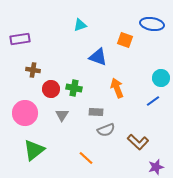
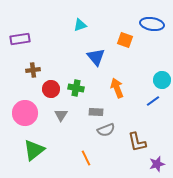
blue triangle: moved 2 px left; rotated 30 degrees clockwise
brown cross: rotated 16 degrees counterclockwise
cyan circle: moved 1 px right, 2 px down
green cross: moved 2 px right
gray triangle: moved 1 px left
brown L-shape: moved 1 px left; rotated 35 degrees clockwise
orange line: rotated 21 degrees clockwise
purple star: moved 1 px right, 3 px up
